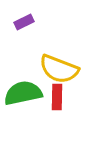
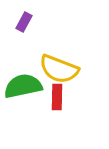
purple rectangle: rotated 36 degrees counterclockwise
green semicircle: moved 7 px up
